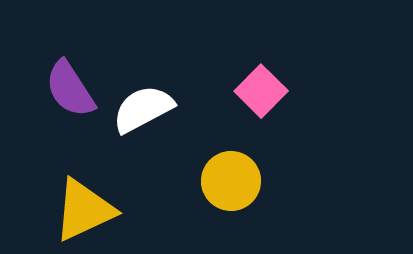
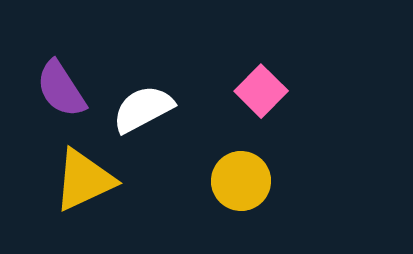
purple semicircle: moved 9 px left
yellow circle: moved 10 px right
yellow triangle: moved 30 px up
